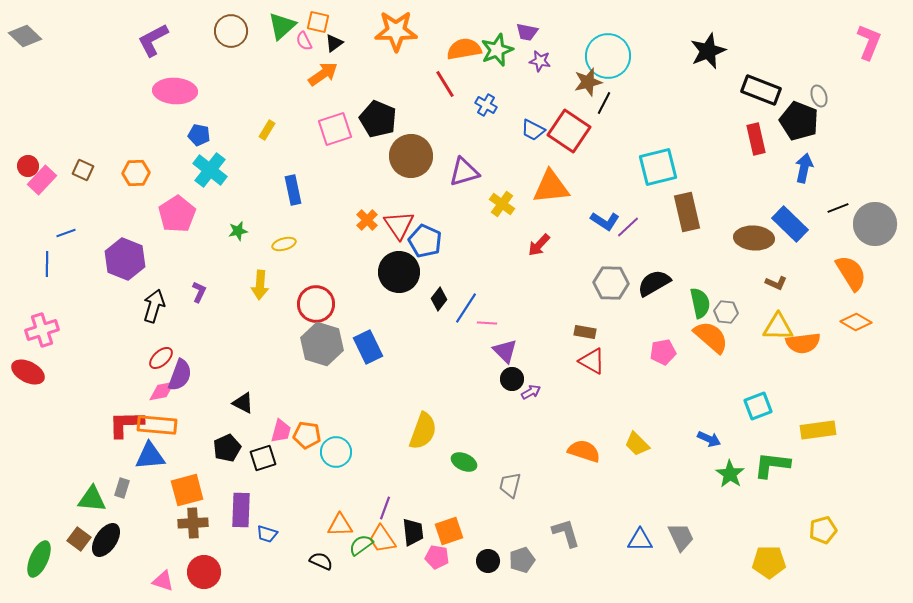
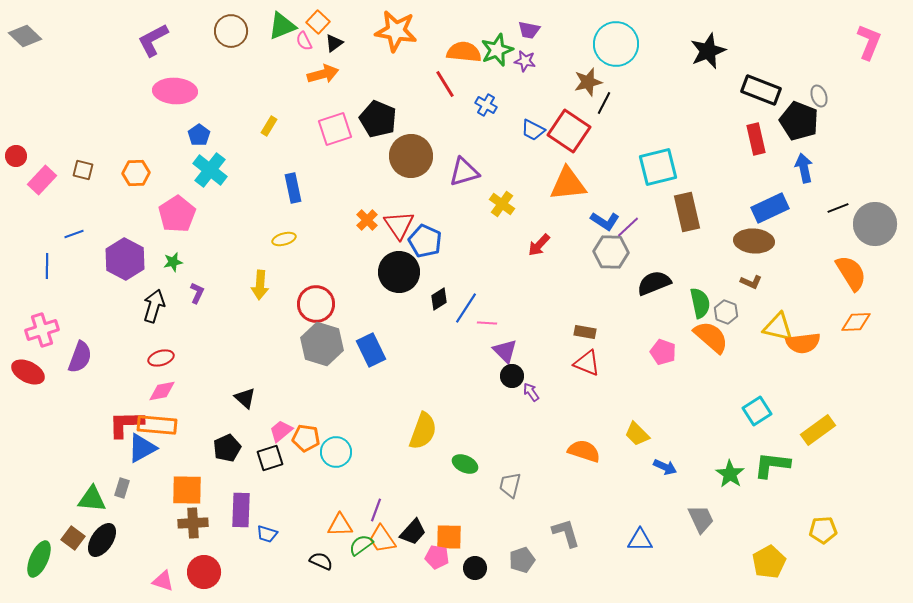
orange square at (318, 22): rotated 30 degrees clockwise
green triangle at (282, 26): rotated 20 degrees clockwise
orange star at (396, 31): rotated 9 degrees clockwise
purple trapezoid at (527, 32): moved 2 px right, 2 px up
orange semicircle at (464, 49): moved 3 px down; rotated 16 degrees clockwise
cyan circle at (608, 56): moved 8 px right, 12 px up
purple star at (540, 61): moved 15 px left
orange arrow at (323, 74): rotated 20 degrees clockwise
yellow rectangle at (267, 130): moved 2 px right, 4 px up
blue pentagon at (199, 135): rotated 25 degrees clockwise
red circle at (28, 166): moved 12 px left, 10 px up
blue arrow at (804, 168): rotated 24 degrees counterclockwise
brown square at (83, 170): rotated 10 degrees counterclockwise
orange triangle at (551, 187): moved 17 px right, 3 px up
blue rectangle at (293, 190): moved 2 px up
blue rectangle at (790, 224): moved 20 px left, 16 px up; rotated 69 degrees counterclockwise
green star at (238, 231): moved 65 px left, 31 px down
blue line at (66, 233): moved 8 px right, 1 px down
brown ellipse at (754, 238): moved 3 px down
yellow ellipse at (284, 244): moved 5 px up
purple hexagon at (125, 259): rotated 6 degrees clockwise
blue line at (47, 264): moved 2 px down
gray hexagon at (611, 283): moved 31 px up
black semicircle at (654, 283): rotated 8 degrees clockwise
brown L-shape at (776, 283): moved 25 px left, 1 px up
purple L-shape at (199, 292): moved 2 px left, 1 px down
black diamond at (439, 299): rotated 20 degrees clockwise
gray hexagon at (726, 312): rotated 15 degrees clockwise
orange diamond at (856, 322): rotated 32 degrees counterclockwise
yellow triangle at (778, 327): rotated 12 degrees clockwise
blue rectangle at (368, 347): moved 3 px right, 3 px down
pink pentagon at (663, 352): rotated 30 degrees clockwise
red ellipse at (161, 358): rotated 25 degrees clockwise
red triangle at (592, 361): moved 5 px left, 2 px down; rotated 8 degrees counterclockwise
purple semicircle at (180, 375): moved 100 px left, 18 px up
black circle at (512, 379): moved 3 px up
purple arrow at (531, 392): rotated 96 degrees counterclockwise
black triangle at (243, 403): moved 2 px right, 5 px up; rotated 15 degrees clockwise
cyan square at (758, 406): moved 1 px left, 5 px down; rotated 12 degrees counterclockwise
yellow rectangle at (818, 430): rotated 28 degrees counterclockwise
pink trapezoid at (281, 431): rotated 145 degrees counterclockwise
orange pentagon at (307, 435): moved 1 px left, 3 px down
blue arrow at (709, 439): moved 44 px left, 28 px down
yellow trapezoid at (637, 444): moved 10 px up
blue triangle at (150, 456): moved 8 px left, 8 px up; rotated 24 degrees counterclockwise
black square at (263, 458): moved 7 px right
green ellipse at (464, 462): moved 1 px right, 2 px down
orange square at (187, 490): rotated 16 degrees clockwise
purple line at (385, 508): moved 9 px left, 2 px down
yellow pentagon at (823, 530): rotated 12 degrees clockwise
orange square at (449, 531): moved 6 px down; rotated 20 degrees clockwise
black trapezoid at (413, 532): rotated 48 degrees clockwise
gray trapezoid at (681, 537): moved 20 px right, 18 px up
brown square at (79, 539): moved 6 px left, 1 px up
black ellipse at (106, 540): moved 4 px left
black circle at (488, 561): moved 13 px left, 7 px down
yellow pentagon at (769, 562): rotated 28 degrees counterclockwise
